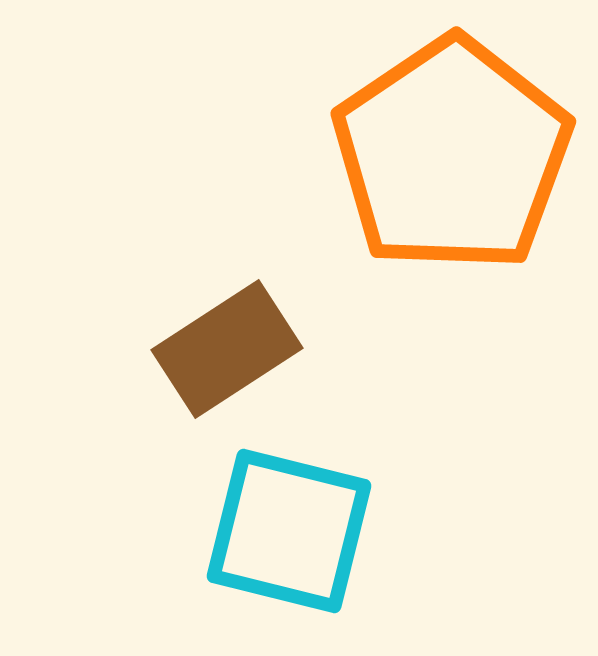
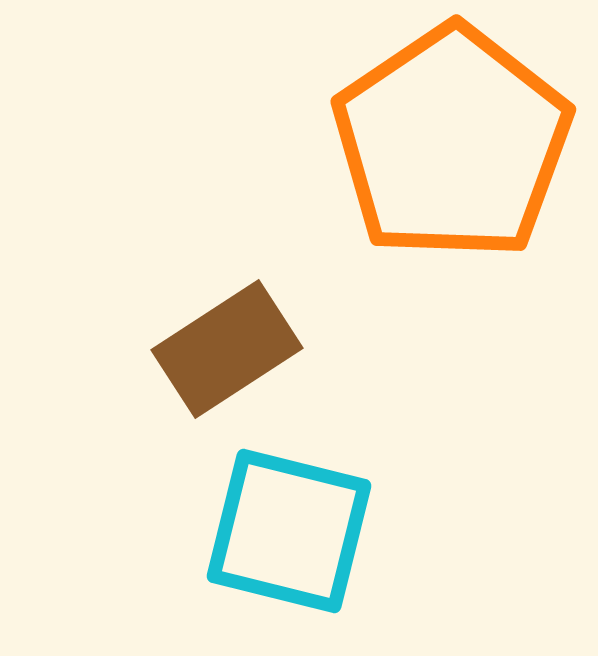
orange pentagon: moved 12 px up
